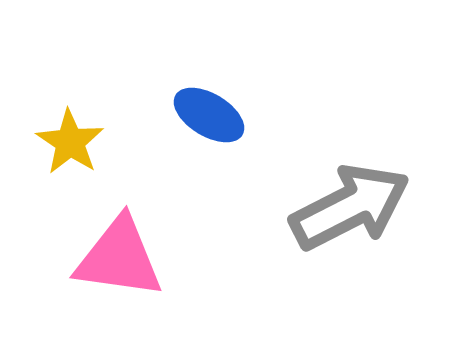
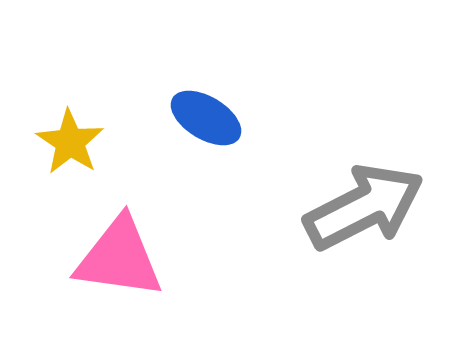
blue ellipse: moved 3 px left, 3 px down
gray arrow: moved 14 px right
